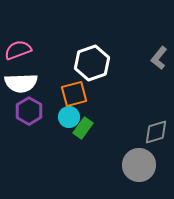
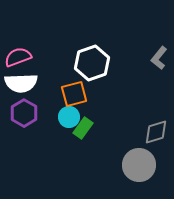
pink semicircle: moved 7 px down
purple hexagon: moved 5 px left, 2 px down
